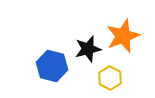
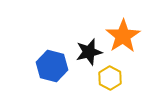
orange star: rotated 12 degrees counterclockwise
black star: moved 1 px right, 3 px down
